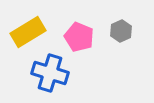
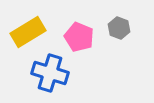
gray hexagon: moved 2 px left, 3 px up; rotated 15 degrees counterclockwise
